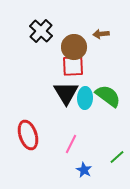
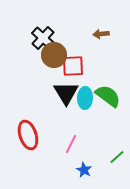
black cross: moved 2 px right, 7 px down
brown circle: moved 20 px left, 8 px down
